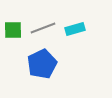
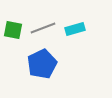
green square: rotated 12 degrees clockwise
